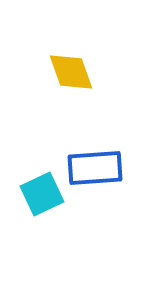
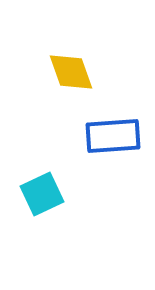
blue rectangle: moved 18 px right, 32 px up
